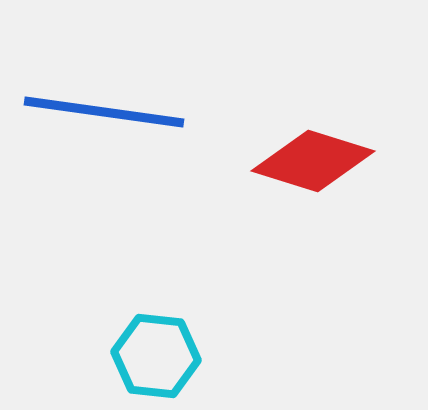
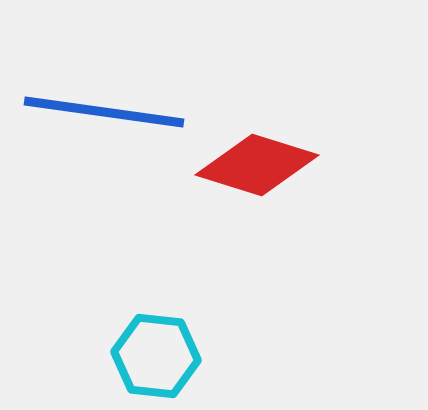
red diamond: moved 56 px left, 4 px down
